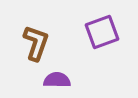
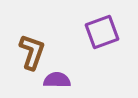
brown L-shape: moved 4 px left, 9 px down
